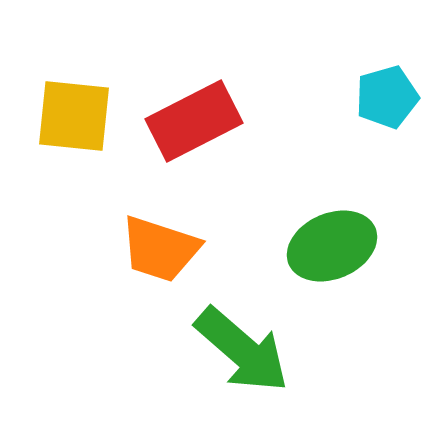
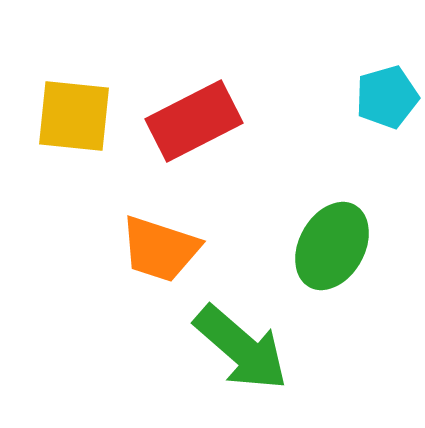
green ellipse: rotated 38 degrees counterclockwise
green arrow: moved 1 px left, 2 px up
